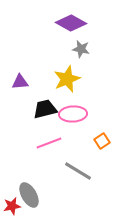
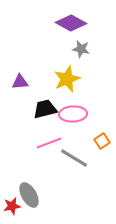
gray line: moved 4 px left, 13 px up
